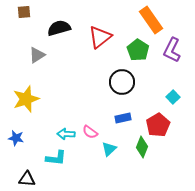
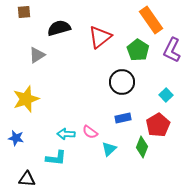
cyan square: moved 7 px left, 2 px up
